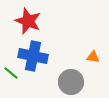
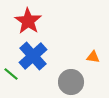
red star: rotated 12 degrees clockwise
blue cross: rotated 36 degrees clockwise
green line: moved 1 px down
